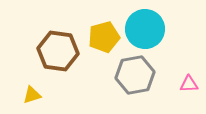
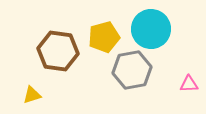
cyan circle: moved 6 px right
gray hexagon: moved 3 px left, 5 px up
